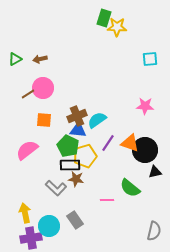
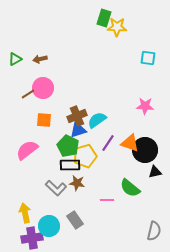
cyan square: moved 2 px left, 1 px up; rotated 14 degrees clockwise
blue triangle: rotated 24 degrees counterclockwise
brown star: moved 1 px right, 4 px down
purple cross: moved 1 px right
